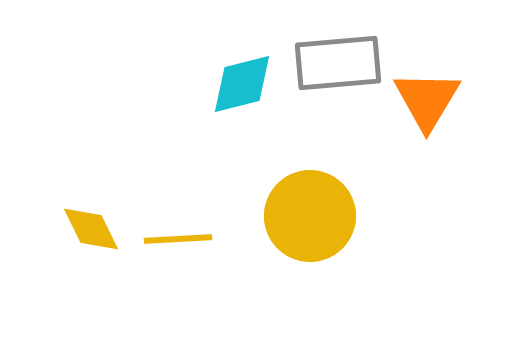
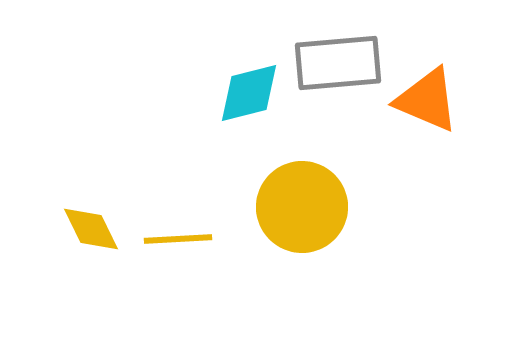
cyan diamond: moved 7 px right, 9 px down
orange triangle: rotated 38 degrees counterclockwise
yellow circle: moved 8 px left, 9 px up
